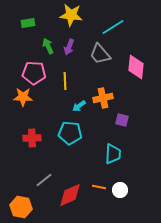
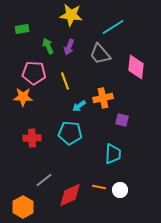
green rectangle: moved 6 px left, 6 px down
yellow line: rotated 18 degrees counterclockwise
orange hexagon: moved 2 px right; rotated 20 degrees clockwise
